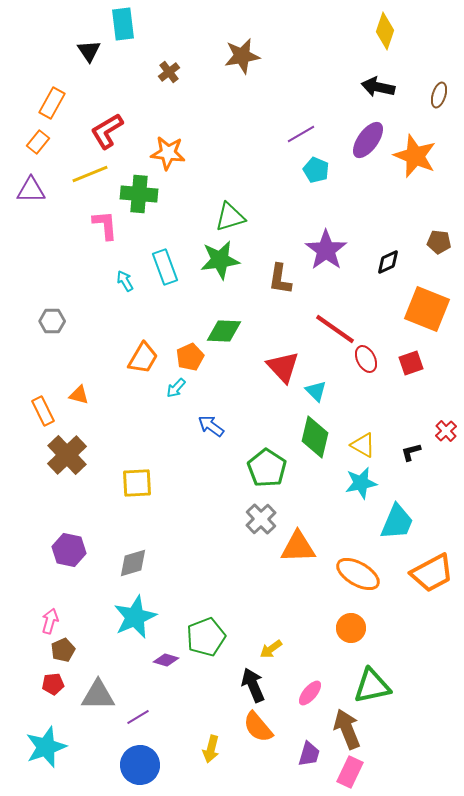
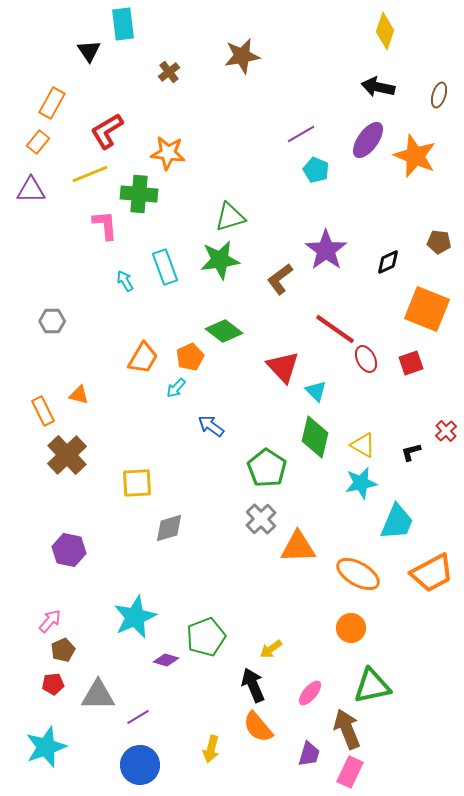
brown L-shape at (280, 279): rotated 44 degrees clockwise
green diamond at (224, 331): rotated 36 degrees clockwise
gray diamond at (133, 563): moved 36 px right, 35 px up
pink arrow at (50, 621): rotated 25 degrees clockwise
